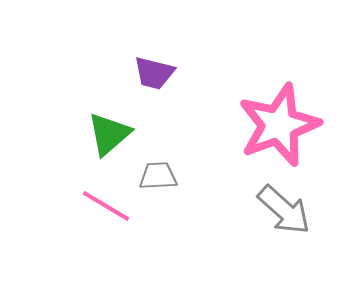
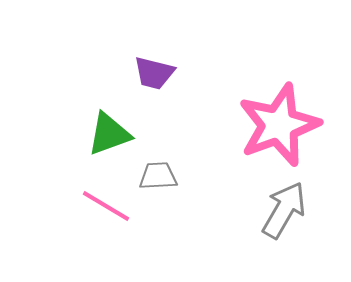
green triangle: rotated 21 degrees clockwise
gray arrow: rotated 102 degrees counterclockwise
